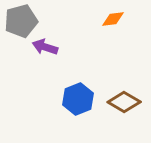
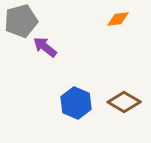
orange diamond: moved 5 px right
purple arrow: rotated 20 degrees clockwise
blue hexagon: moved 2 px left, 4 px down; rotated 16 degrees counterclockwise
